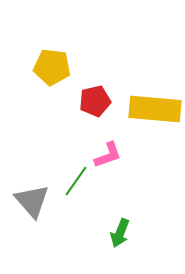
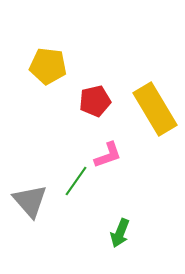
yellow pentagon: moved 4 px left, 1 px up
yellow rectangle: rotated 54 degrees clockwise
gray triangle: moved 2 px left
